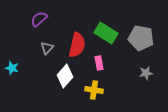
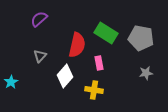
gray triangle: moved 7 px left, 8 px down
cyan star: moved 1 px left, 14 px down; rotated 24 degrees clockwise
